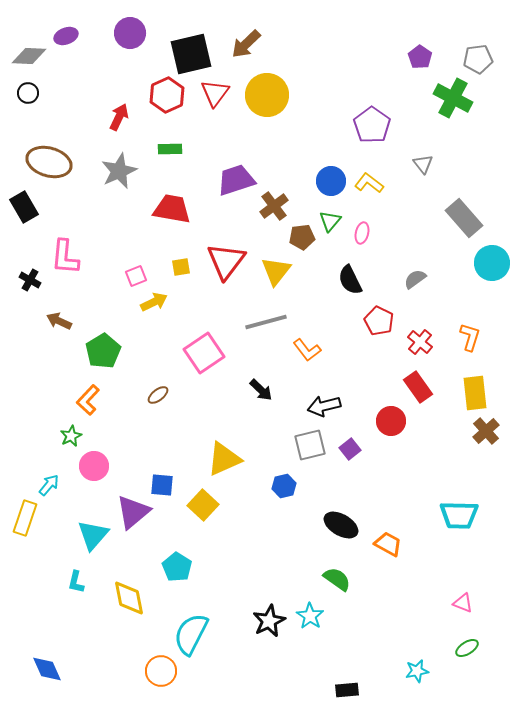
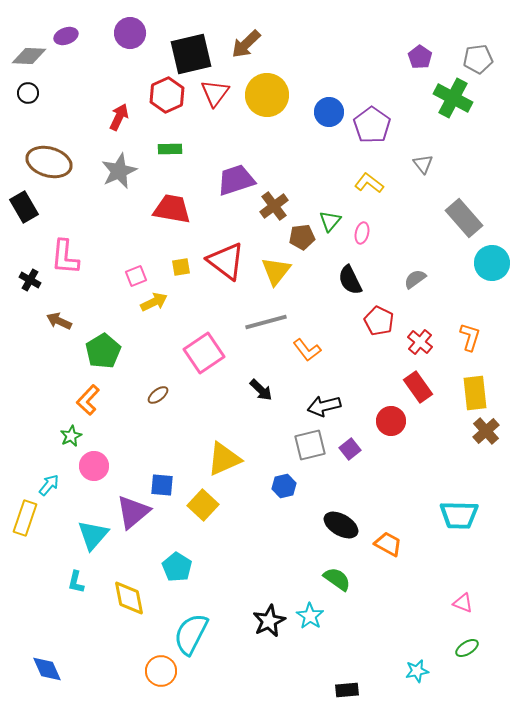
blue circle at (331, 181): moved 2 px left, 69 px up
red triangle at (226, 261): rotated 30 degrees counterclockwise
